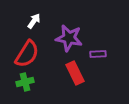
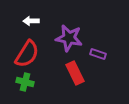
white arrow: moved 3 px left; rotated 126 degrees counterclockwise
purple rectangle: rotated 21 degrees clockwise
green cross: rotated 30 degrees clockwise
